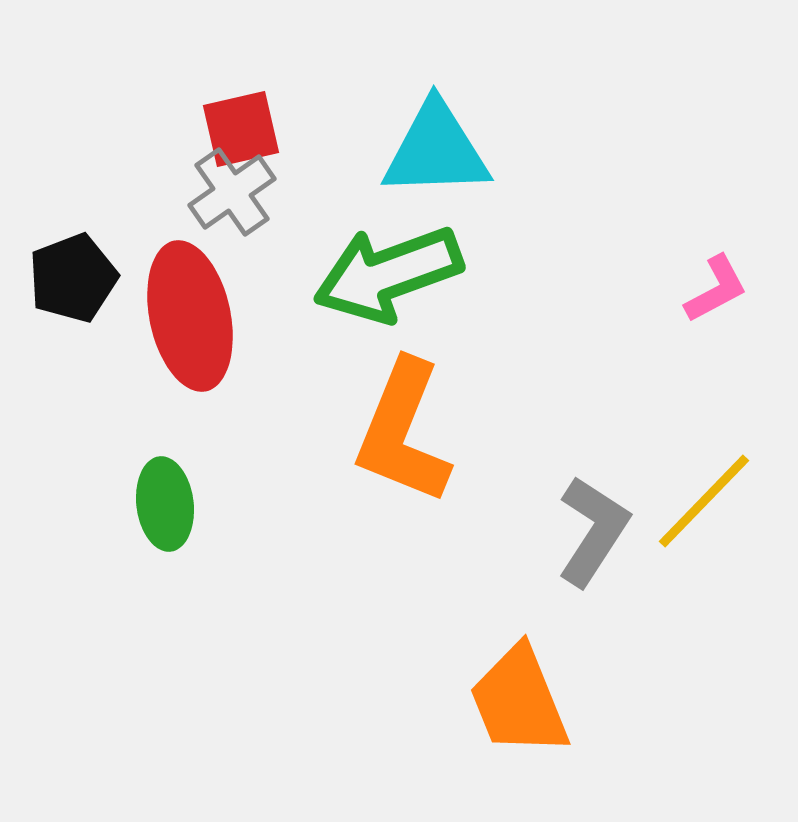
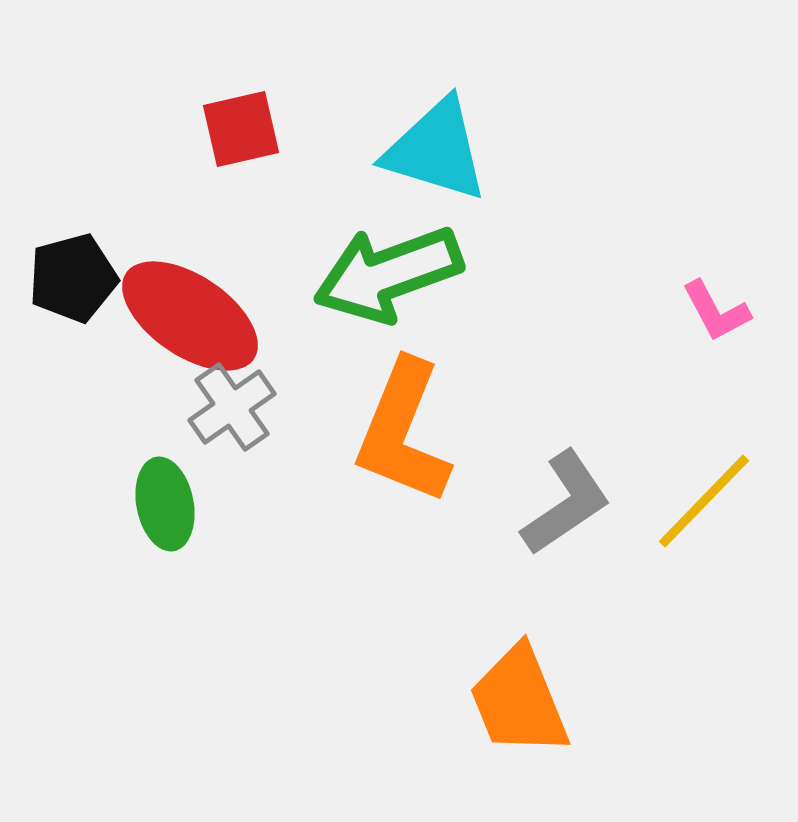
cyan triangle: rotated 19 degrees clockwise
gray cross: moved 215 px down
black pentagon: rotated 6 degrees clockwise
pink L-shape: moved 22 px down; rotated 90 degrees clockwise
red ellipse: rotated 44 degrees counterclockwise
green ellipse: rotated 4 degrees counterclockwise
gray L-shape: moved 27 px left, 28 px up; rotated 23 degrees clockwise
